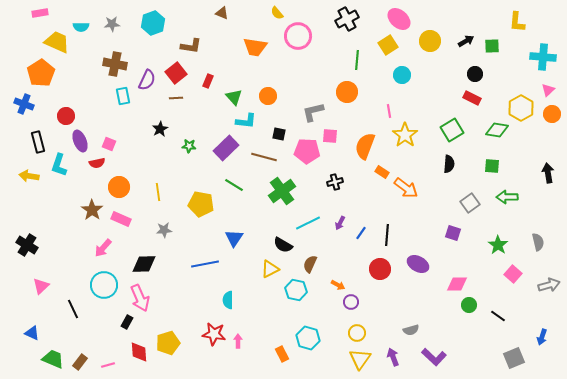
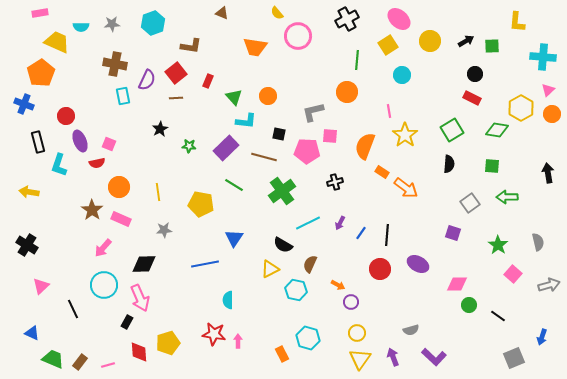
yellow arrow at (29, 176): moved 16 px down
